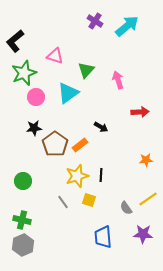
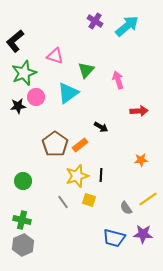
red arrow: moved 1 px left, 1 px up
black star: moved 16 px left, 22 px up
orange star: moved 5 px left
blue trapezoid: moved 11 px right, 1 px down; rotated 70 degrees counterclockwise
